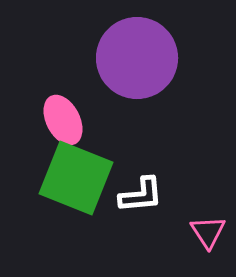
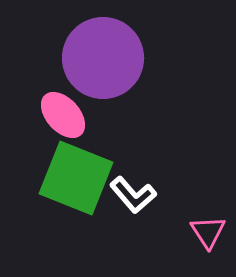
purple circle: moved 34 px left
pink ellipse: moved 5 px up; rotated 15 degrees counterclockwise
white L-shape: moved 8 px left; rotated 54 degrees clockwise
